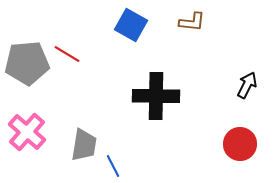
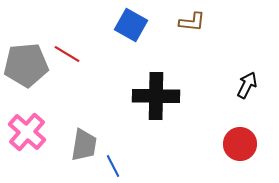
gray pentagon: moved 1 px left, 2 px down
